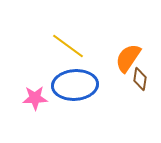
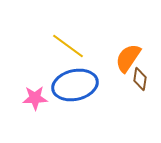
blue ellipse: rotated 9 degrees counterclockwise
